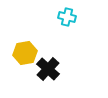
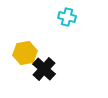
black cross: moved 4 px left
